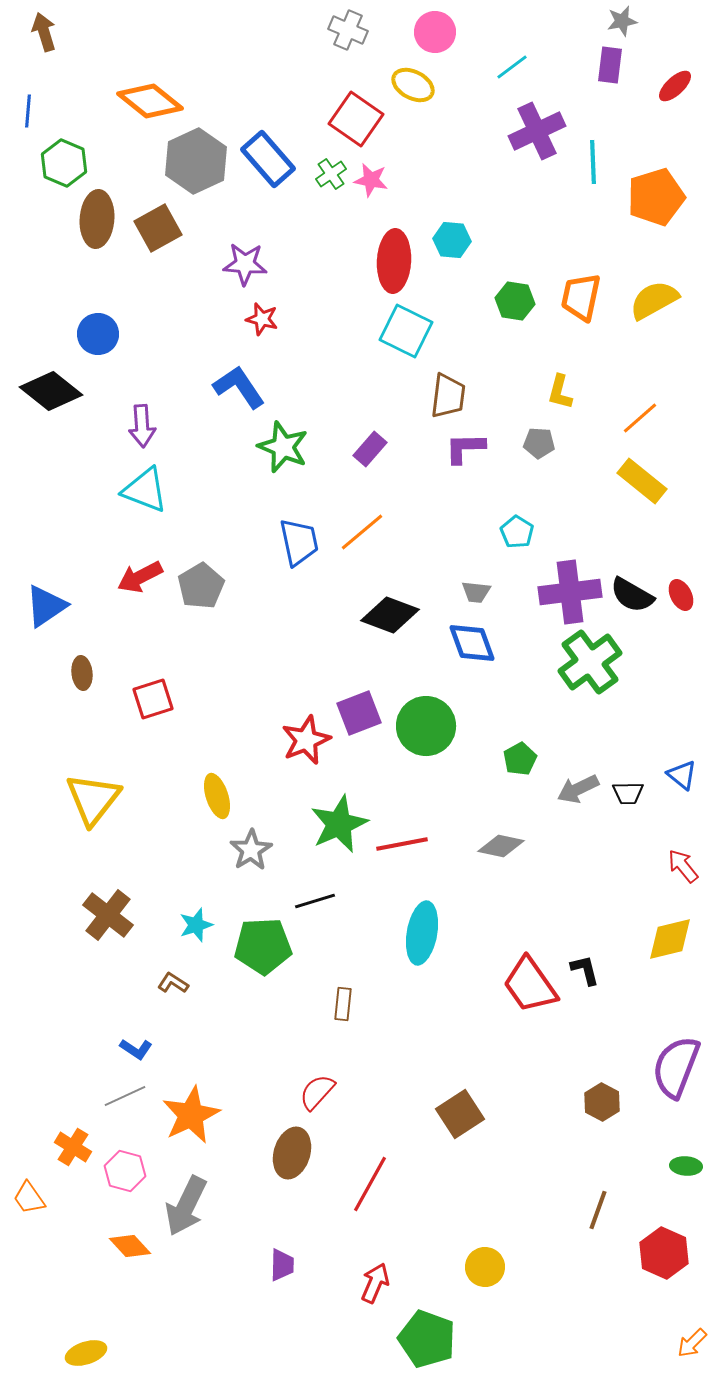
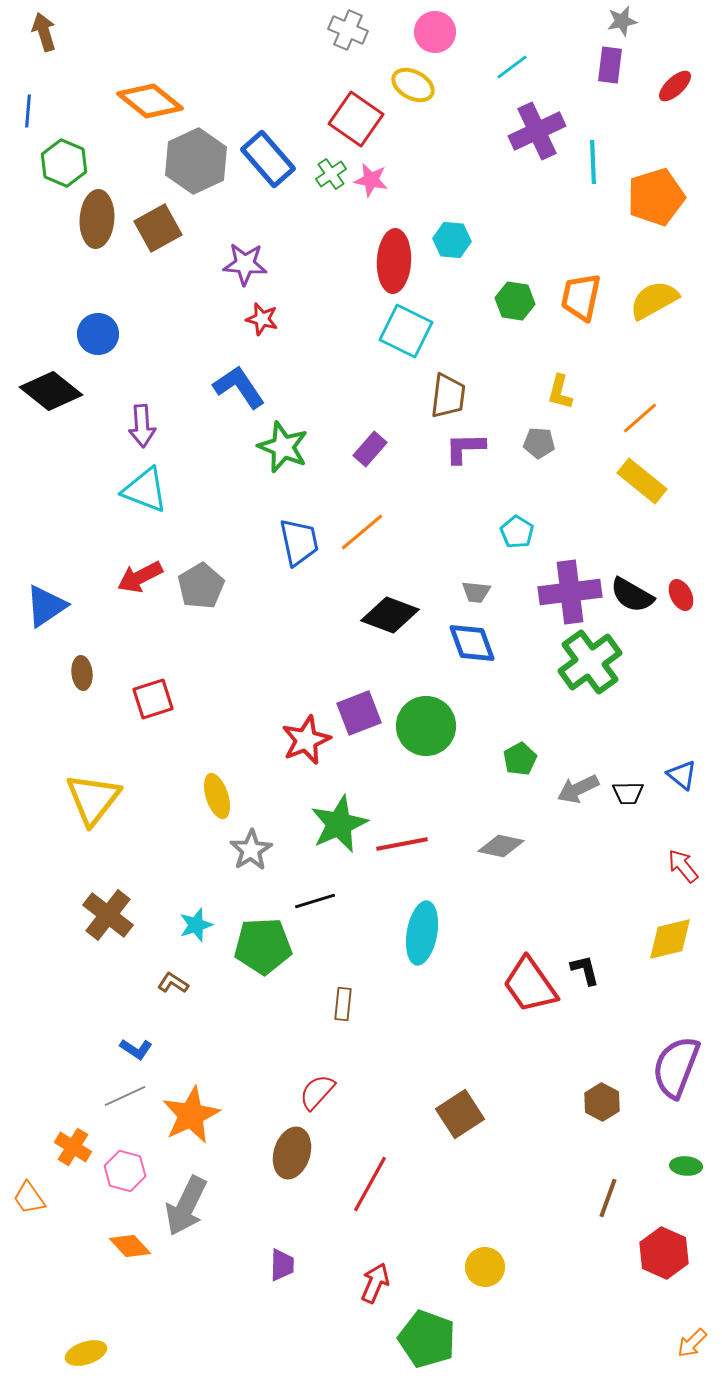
brown line at (598, 1210): moved 10 px right, 12 px up
